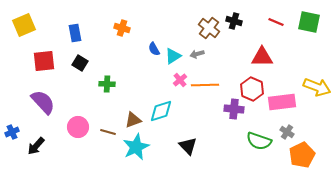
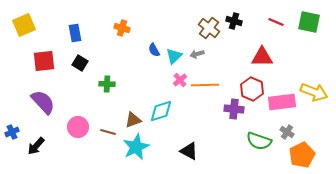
blue semicircle: moved 1 px down
cyan triangle: moved 1 px right; rotated 12 degrees counterclockwise
yellow arrow: moved 3 px left, 5 px down
black triangle: moved 1 px right, 5 px down; rotated 18 degrees counterclockwise
